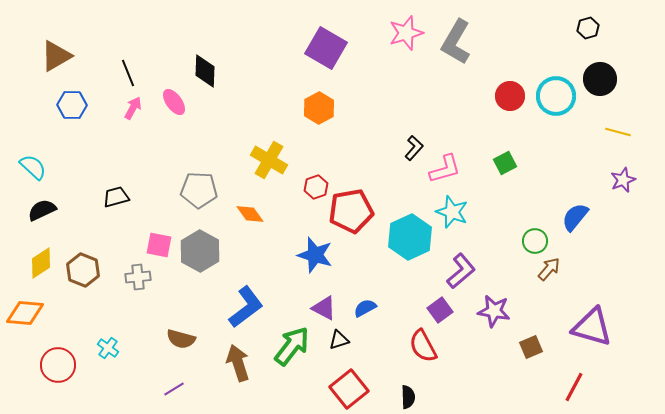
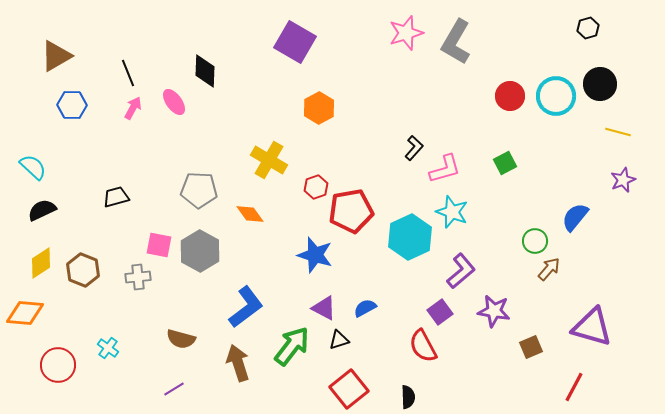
purple square at (326, 48): moved 31 px left, 6 px up
black circle at (600, 79): moved 5 px down
purple square at (440, 310): moved 2 px down
